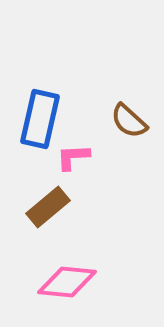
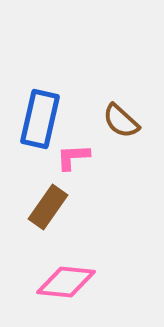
brown semicircle: moved 8 px left
brown rectangle: rotated 15 degrees counterclockwise
pink diamond: moved 1 px left
